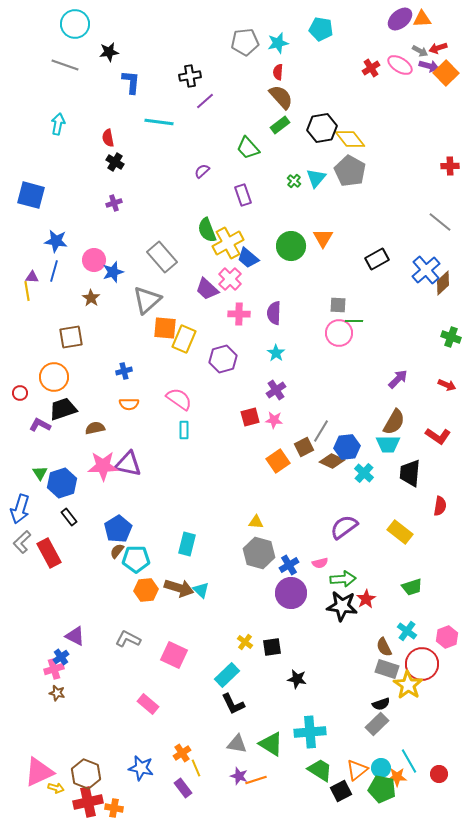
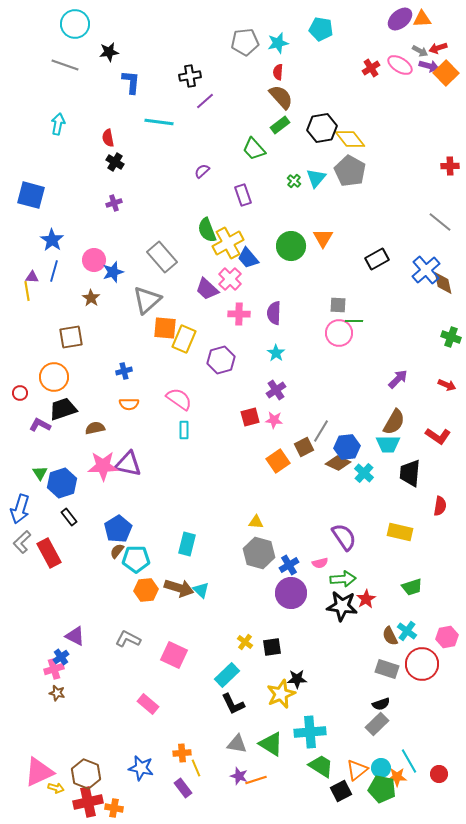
green trapezoid at (248, 148): moved 6 px right, 1 px down
blue star at (56, 241): moved 4 px left, 1 px up; rotated 25 degrees clockwise
blue trapezoid at (248, 258): rotated 10 degrees clockwise
brown diamond at (443, 283): rotated 60 degrees counterclockwise
purple hexagon at (223, 359): moved 2 px left, 1 px down
brown diamond at (332, 461): moved 6 px right, 2 px down
purple semicircle at (344, 527): moved 10 px down; rotated 92 degrees clockwise
yellow rectangle at (400, 532): rotated 25 degrees counterclockwise
pink hexagon at (447, 637): rotated 10 degrees clockwise
brown semicircle at (384, 647): moved 6 px right, 11 px up
black star at (297, 679): rotated 12 degrees counterclockwise
yellow star at (408, 685): moved 127 px left, 9 px down; rotated 16 degrees clockwise
orange cross at (182, 753): rotated 30 degrees clockwise
green trapezoid at (320, 770): moved 1 px right, 4 px up
